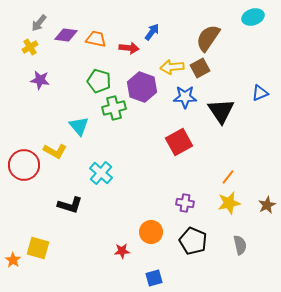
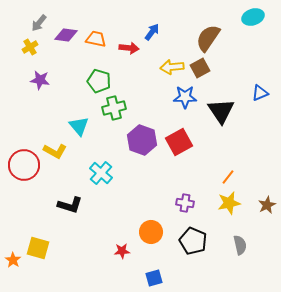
purple hexagon: moved 53 px down
